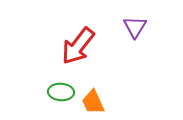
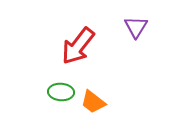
purple triangle: moved 1 px right
orange trapezoid: rotated 28 degrees counterclockwise
